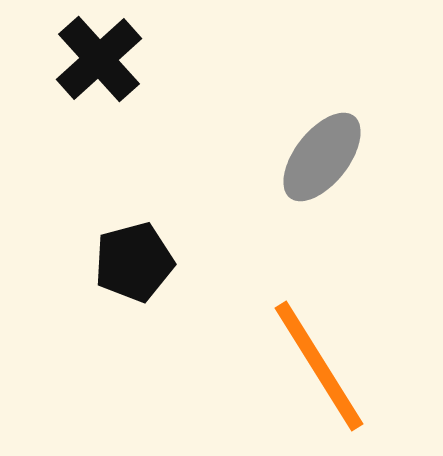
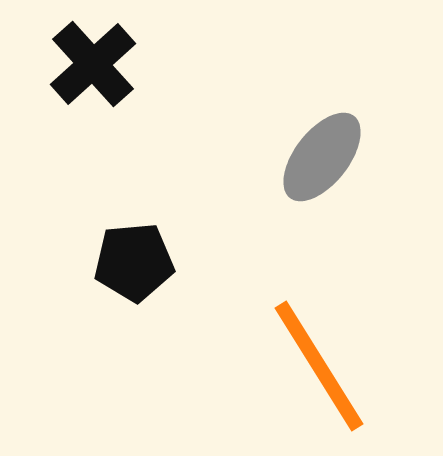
black cross: moved 6 px left, 5 px down
black pentagon: rotated 10 degrees clockwise
